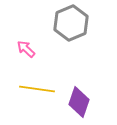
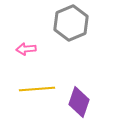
pink arrow: rotated 48 degrees counterclockwise
yellow line: rotated 12 degrees counterclockwise
